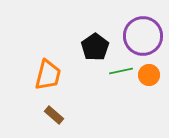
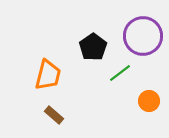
black pentagon: moved 2 px left
green line: moved 1 px left, 2 px down; rotated 25 degrees counterclockwise
orange circle: moved 26 px down
